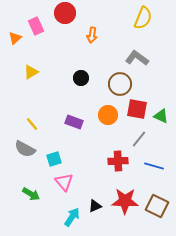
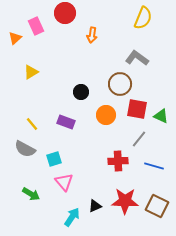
black circle: moved 14 px down
orange circle: moved 2 px left
purple rectangle: moved 8 px left
